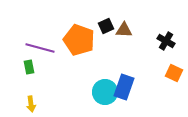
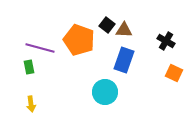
black square: moved 1 px right, 1 px up; rotated 28 degrees counterclockwise
blue rectangle: moved 27 px up
